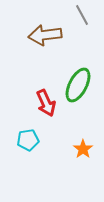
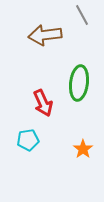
green ellipse: moved 1 px right, 2 px up; rotated 20 degrees counterclockwise
red arrow: moved 3 px left
